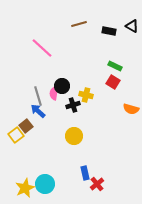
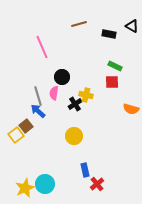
black rectangle: moved 3 px down
pink line: moved 1 px up; rotated 25 degrees clockwise
red square: moved 1 px left; rotated 32 degrees counterclockwise
black circle: moved 9 px up
black cross: moved 2 px right, 1 px up; rotated 16 degrees counterclockwise
blue rectangle: moved 3 px up
